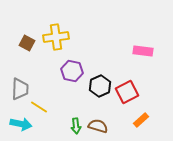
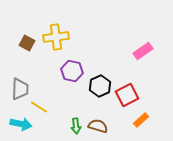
pink rectangle: rotated 42 degrees counterclockwise
red square: moved 3 px down
